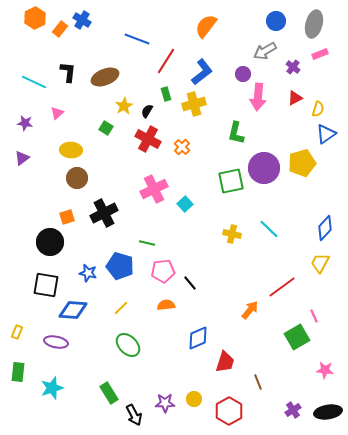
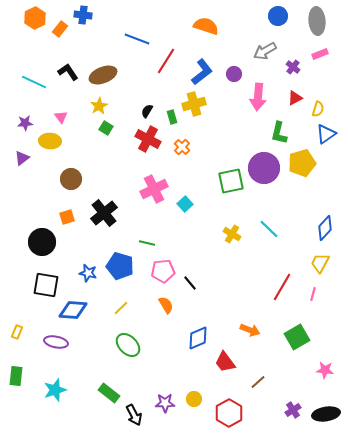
blue cross at (82, 20): moved 1 px right, 5 px up; rotated 24 degrees counterclockwise
blue circle at (276, 21): moved 2 px right, 5 px up
gray ellipse at (314, 24): moved 3 px right, 3 px up; rotated 20 degrees counterclockwise
orange semicircle at (206, 26): rotated 70 degrees clockwise
black L-shape at (68, 72): rotated 40 degrees counterclockwise
purple circle at (243, 74): moved 9 px left
brown ellipse at (105, 77): moved 2 px left, 2 px up
green rectangle at (166, 94): moved 6 px right, 23 px down
yellow star at (124, 106): moved 25 px left
pink triangle at (57, 113): moved 4 px right, 4 px down; rotated 24 degrees counterclockwise
purple star at (25, 123): rotated 14 degrees counterclockwise
green L-shape at (236, 133): moved 43 px right
yellow ellipse at (71, 150): moved 21 px left, 9 px up
brown circle at (77, 178): moved 6 px left, 1 px down
black cross at (104, 213): rotated 12 degrees counterclockwise
yellow cross at (232, 234): rotated 18 degrees clockwise
black circle at (50, 242): moved 8 px left
red line at (282, 287): rotated 24 degrees counterclockwise
orange semicircle at (166, 305): rotated 66 degrees clockwise
orange arrow at (250, 310): moved 20 px down; rotated 72 degrees clockwise
pink line at (314, 316): moved 1 px left, 22 px up; rotated 40 degrees clockwise
red trapezoid at (225, 362): rotated 125 degrees clockwise
green rectangle at (18, 372): moved 2 px left, 4 px down
brown line at (258, 382): rotated 70 degrees clockwise
cyan star at (52, 388): moved 3 px right, 2 px down
green rectangle at (109, 393): rotated 20 degrees counterclockwise
red hexagon at (229, 411): moved 2 px down
black ellipse at (328, 412): moved 2 px left, 2 px down
